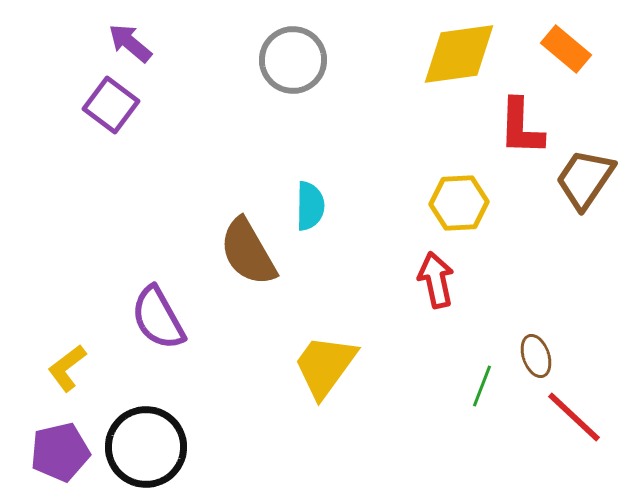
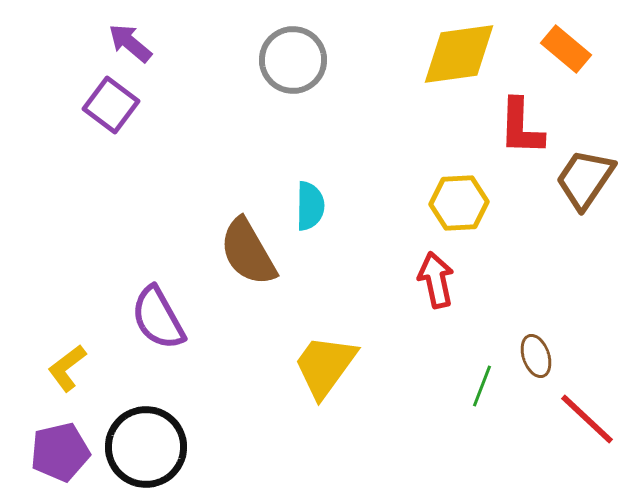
red line: moved 13 px right, 2 px down
